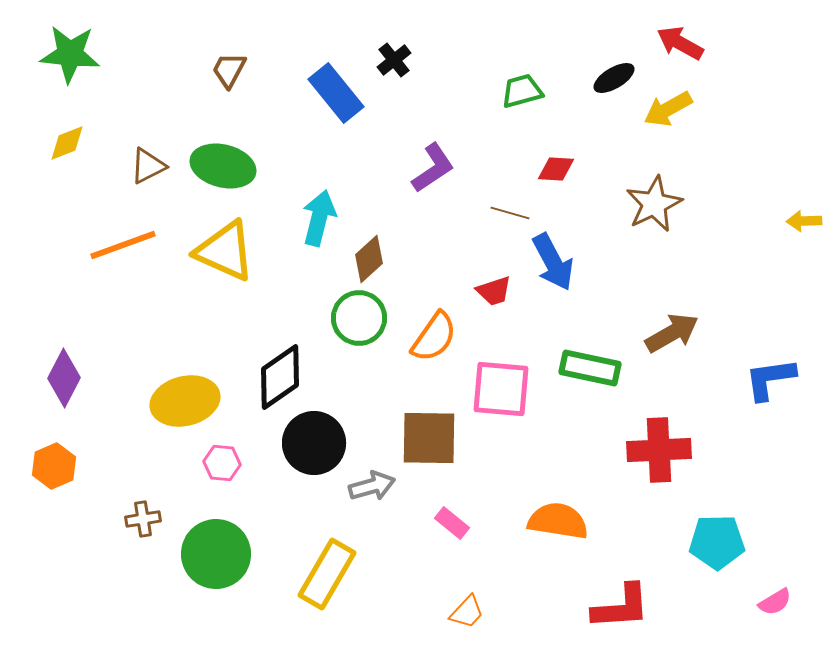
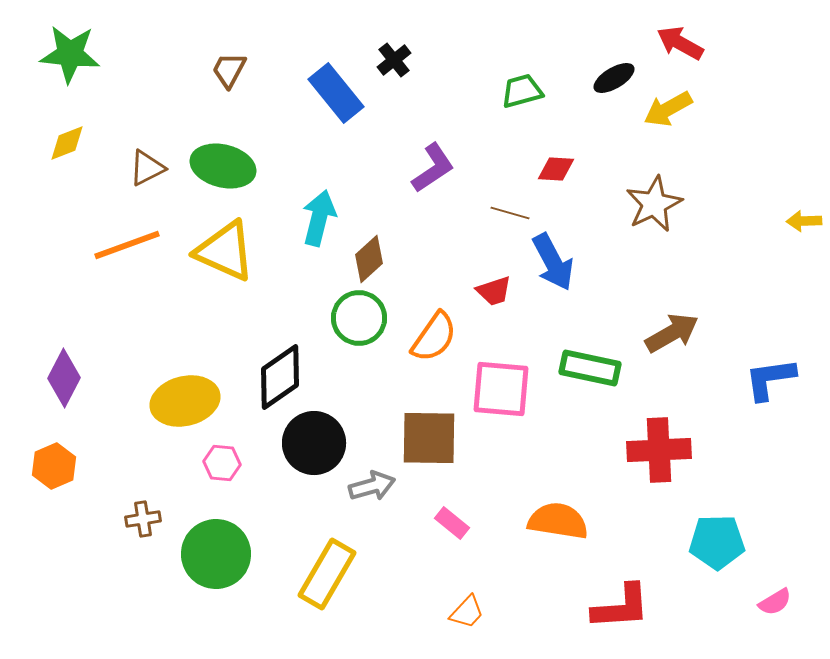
brown triangle at (148, 166): moved 1 px left, 2 px down
orange line at (123, 245): moved 4 px right
